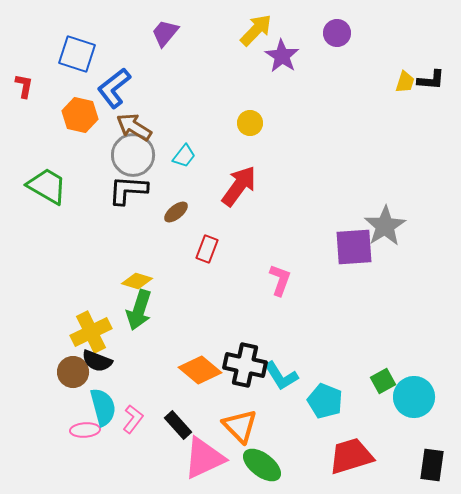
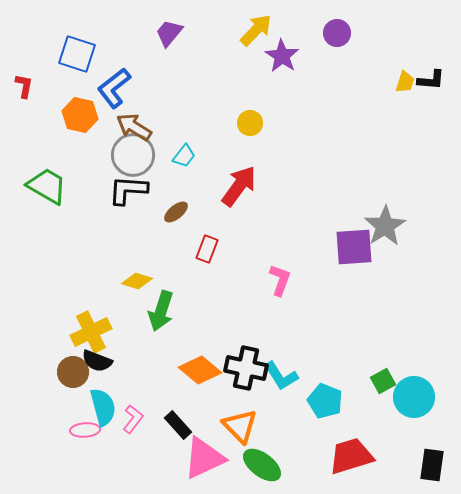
purple trapezoid at (165, 33): moved 4 px right
green arrow at (139, 310): moved 22 px right, 1 px down
black cross at (245, 365): moved 1 px right, 3 px down
